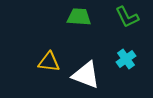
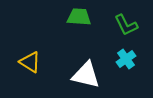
green L-shape: moved 1 px left, 8 px down
yellow triangle: moved 19 px left; rotated 25 degrees clockwise
white triangle: rotated 8 degrees counterclockwise
